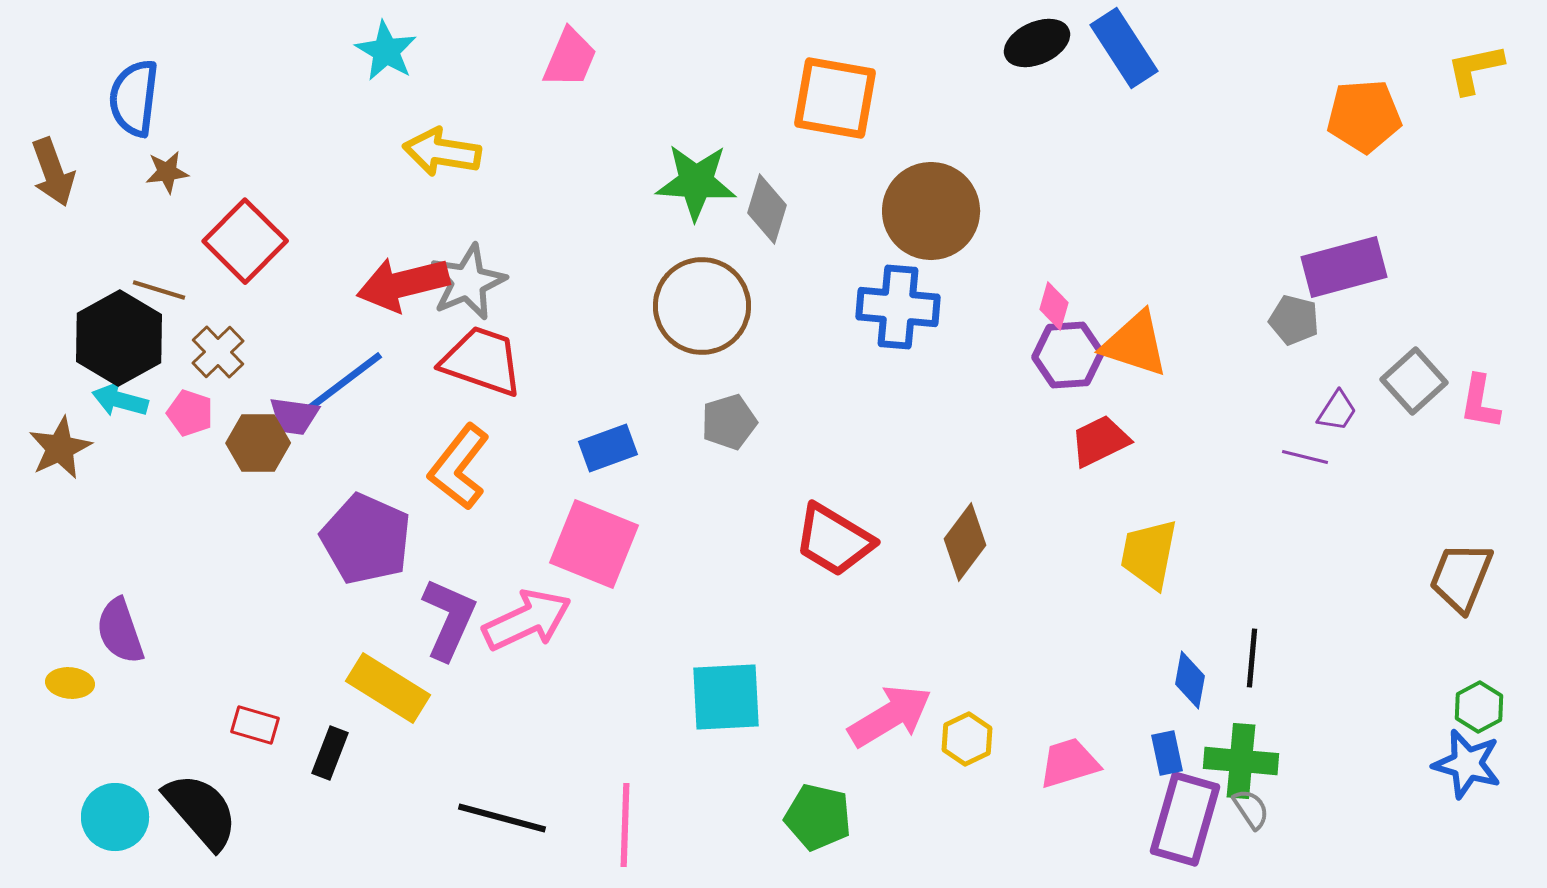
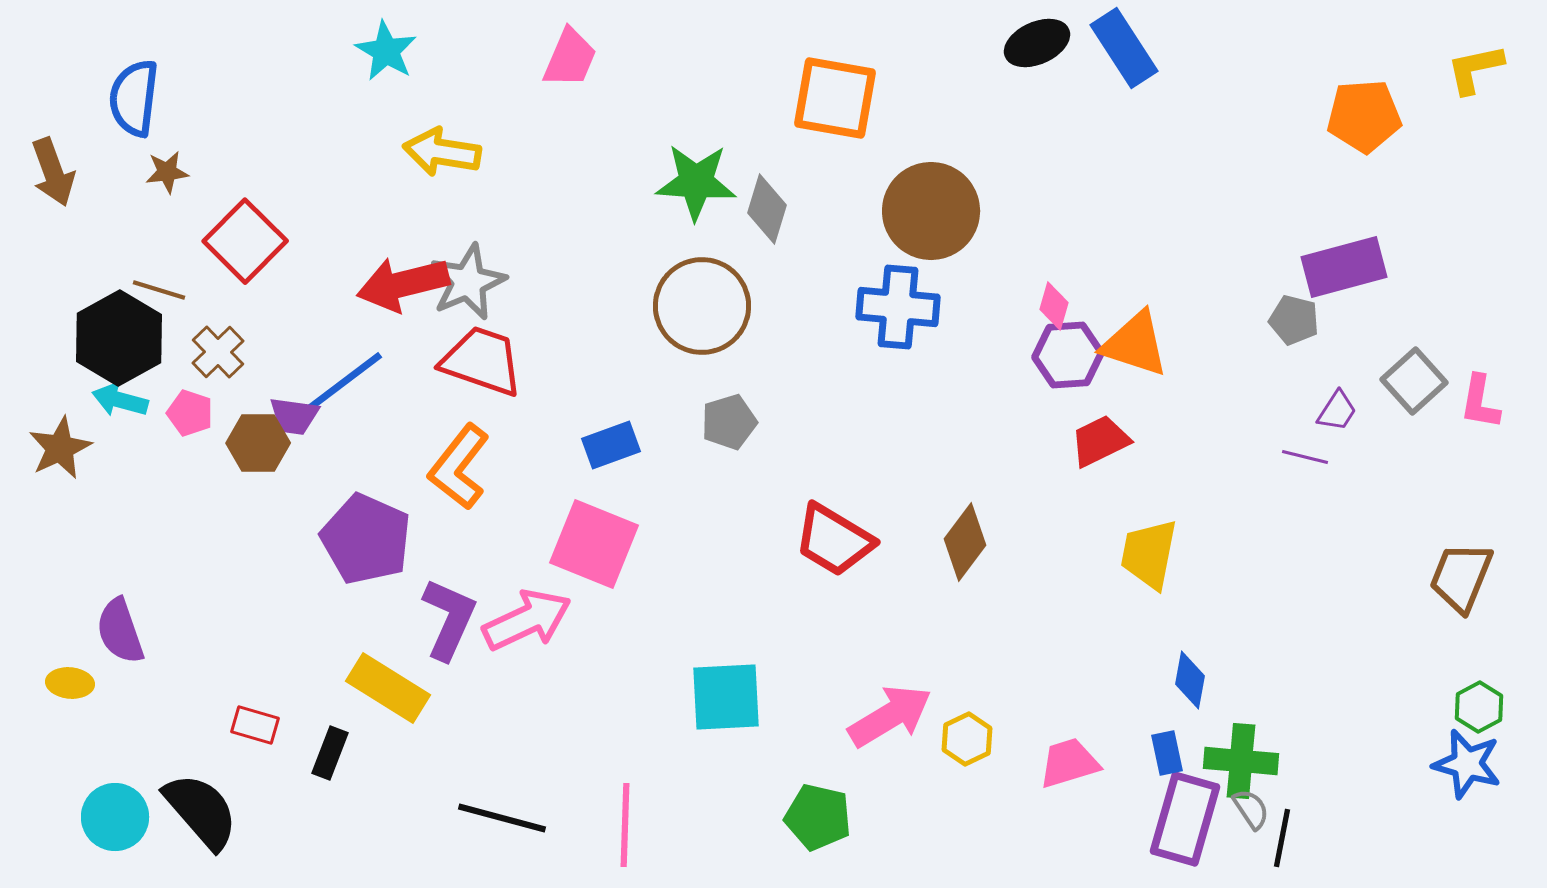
blue rectangle at (608, 448): moved 3 px right, 3 px up
black line at (1252, 658): moved 30 px right, 180 px down; rotated 6 degrees clockwise
